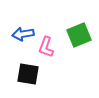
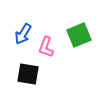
blue arrow: rotated 50 degrees counterclockwise
